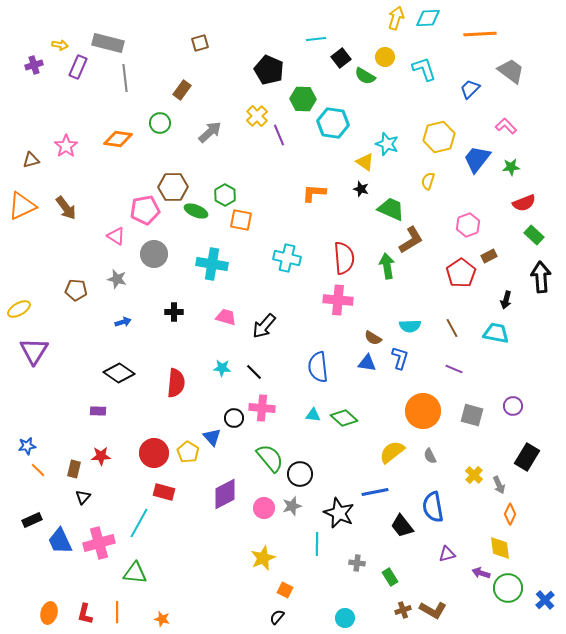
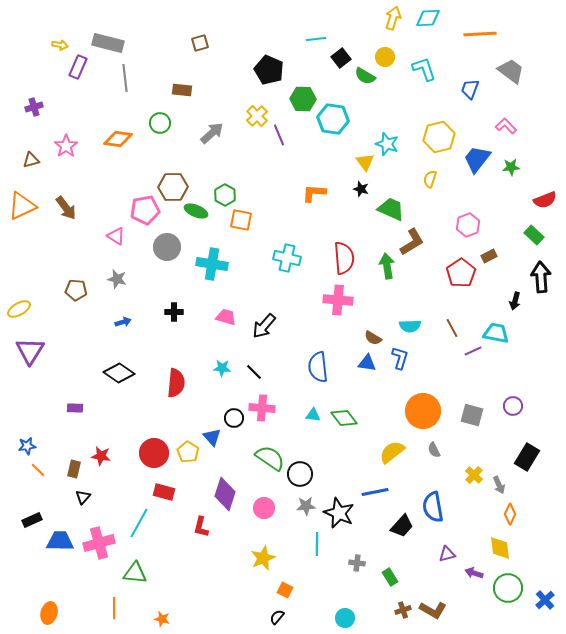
yellow arrow at (396, 18): moved 3 px left
purple cross at (34, 65): moved 42 px down
blue trapezoid at (470, 89): rotated 25 degrees counterclockwise
brown rectangle at (182, 90): rotated 60 degrees clockwise
cyan hexagon at (333, 123): moved 4 px up
gray arrow at (210, 132): moved 2 px right, 1 px down
yellow triangle at (365, 162): rotated 18 degrees clockwise
yellow semicircle at (428, 181): moved 2 px right, 2 px up
red semicircle at (524, 203): moved 21 px right, 3 px up
brown L-shape at (411, 240): moved 1 px right, 2 px down
gray circle at (154, 254): moved 13 px right, 7 px up
black arrow at (506, 300): moved 9 px right, 1 px down
purple triangle at (34, 351): moved 4 px left
purple line at (454, 369): moved 19 px right, 18 px up; rotated 48 degrees counterclockwise
purple rectangle at (98, 411): moved 23 px left, 3 px up
green diamond at (344, 418): rotated 12 degrees clockwise
red star at (101, 456): rotated 12 degrees clockwise
gray semicircle at (430, 456): moved 4 px right, 6 px up
green semicircle at (270, 458): rotated 16 degrees counterclockwise
purple diamond at (225, 494): rotated 44 degrees counterclockwise
gray star at (292, 506): moved 14 px right; rotated 12 degrees clockwise
black trapezoid at (402, 526): rotated 100 degrees counterclockwise
blue trapezoid at (60, 541): rotated 116 degrees clockwise
purple arrow at (481, 573): moved 7 px left
orange line at (117, 612): moved 3 px left, 4 px up
red L-shape at (85, 614): moved 116 px right, 87 px up
